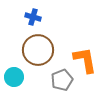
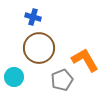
brown circle: moved 1 px right, 2 px up
orange L-shape: rotated 20 degrees counterclockwise
